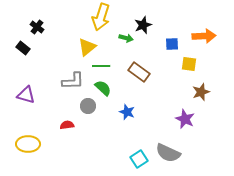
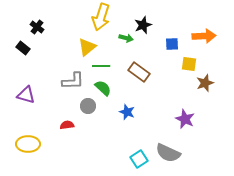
brown star: moved 4 px right, 9 px up
